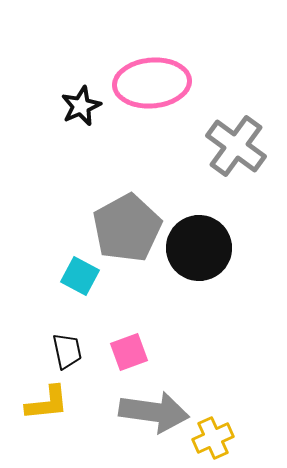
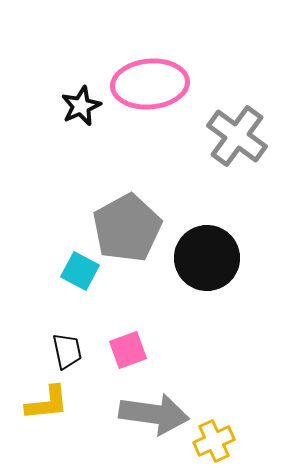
pink ellipse: moved 2 px left, 1 px down
gray cross: moved 1 px right, 10 px up
black circle: moved 8 px right, 10 px down
cyan square: moved 5 px up
pink square: moved 1 px left, 2 px up
gray arrow: moved 2 px down
yellow cross: moved 1 px right, 3 px down
